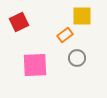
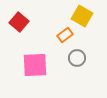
yellow square: rotated 30 degrees clockwise
red square: rotated 24 degrees counterclockwise
